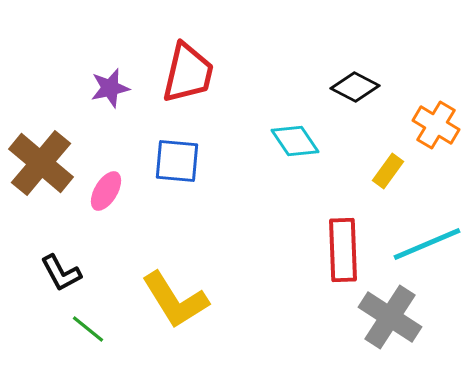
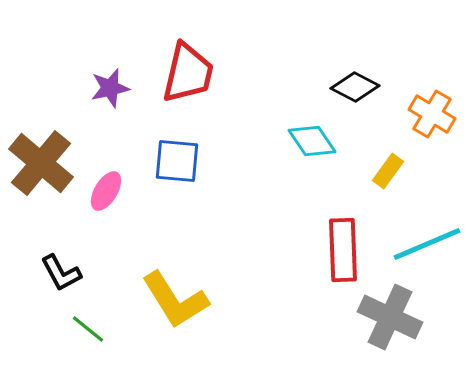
orange cross: moved 4 px left, 11 px up
cyan diamond: moved 17 px right
gray cross: rotated 8 degrees counterclockwise
